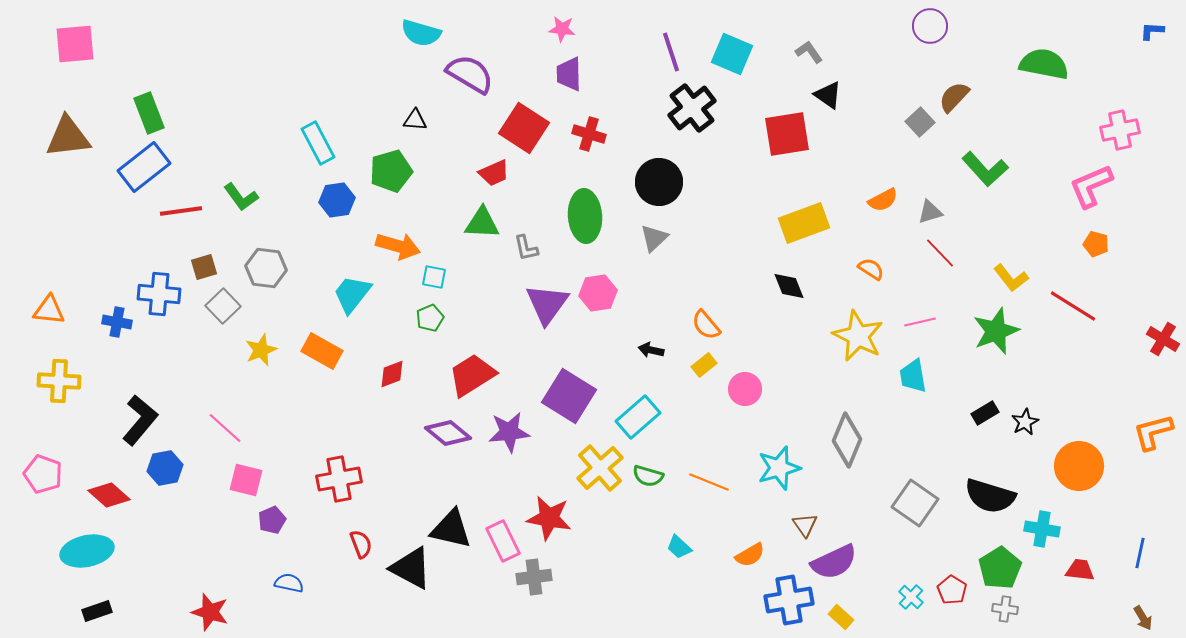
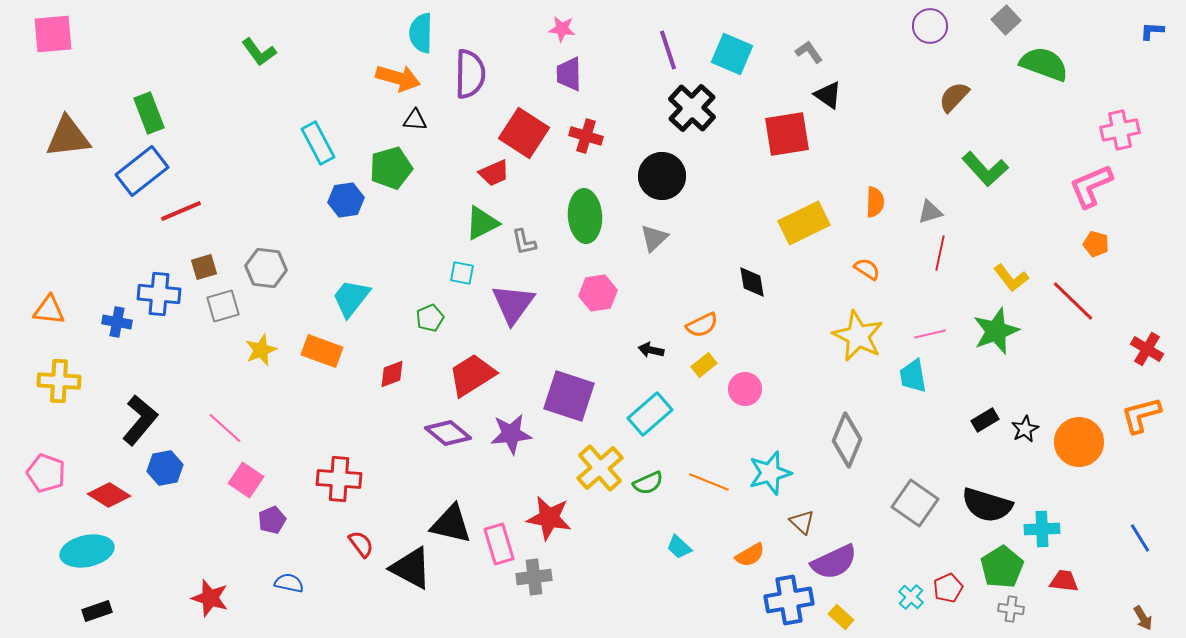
cyan semicircle at (421, 33): rotated 75 degrees clockwise
pink square at (75, 44): moved 22 px left, 10 px up
purple line at (671, 52): moved 3 px left, 2 px up
green semicircle at (1044, 64): rotated 9 degrees clockwise
purple semicircle at (470, 74): rotated 60 degrees clockwise
black cross at (692, 108): rotated 9 degrees counterclockwise
gray square at (920, 122): moved 86 px right, 102 px up
red square at (524, 128): moved 5 px down
red cross at (589, 134): moved 3 px left, 2 px down
blue rectangle at (144, 167): moved 2 px left, 4 px down
green pentagon at (391, 171): moved 3 px up
black circle at (659, 182): moved 3 px right, 6 px up
green L-shape at (241, 197): moved 18 px right, 145 px up
blue hexagon at (337, 200): moved 9 px right
orange semicircle at (883, 200): moved 8 px left, 2 px down; rotated 60 degrees counterclockwise
red line at (181, 211): rotated 15 degrees counterclockwise
green triangle at (482, 223): rotated 30 degrees counterclockwise
yellow rectangle at (804, 223): rotated 6 degrees counterclockwise
orange arrow at (398, 246): moved 168 px up
gray L-shape at (526, 248): moved 2 px left, 6 px up
red line at (940, 253): rotated 56 degrees clockwise
orange semicircle at (871, 269): moved 4 px left
cyan square at (434, 277): moved 28 px right, 4 px up
black diamond at (789, 286): moved 37 px left, 4 px up; rotated 12 degrees clockwise
cyan trapezoid at (352, 294): moved 1 px left, 4 px down
purple triangle at (547, 304): moved 34 px left
gray square at (223, 306): rotated 28 degrees clockwise
red line at (1073, 306): moved 5 px up; rotated 12 degrees clockwise
pink line at (920, 322): moved 10 px right, 12 px down
orange semicircle at (706, 325): moved 4 px left; rotated 76 degrees counterclockwise
red cross at (1163, 339): moved 16 px left, 10 px down
orange rectangle at (322, 351): rotated 9 degrees counterclockwise
purple square at (569, 396): rotated 14 degrees counterclockwise
black rectangle at (985, 413): moved 7 px down
cyan rectangle at (638, 417): moved 12 px right, 3 px up
black star at (1025, 422): moved 7 px down
purple star at (509, 432): moved 2 px right, 2 px down
orange L-shape at (1153, 432): moved 12 px left, 17 px up
orange circle at (1079, 466): moved 24 px up
cyan star at (779, 468): moved 9 px left, 5 px down
pink pentagon at (43, 474): moved 3 px right, 1 px up
green semicircle at (648, 476): moved 7 px down; rotated 40 degrees counterclockwise
red cross at (339, 479): rotated 15 degrees clockwise
pink square at (246, 480): rotated 20 degrees clockwise
red diamond at (109, 495): rotated 9 degrees counterclockwise
black semicircle at (990, 496): moved 3 px left, 9 px down
brown triangle at (805, 525): moved 3 px left, 3 px up; rotated 12 degrees counterclockwise
black triangle at (451, 529): moved 5 px up
cyan cross at (1042, 529): rotated 12 degrees counterclockwise
pink rectangle at (503, 541): moved 4 px left, 3 px down; rotated 9 degrees clockwise
red semicircle at (361, 544): rotated 16 degrees counterclockwise
blue line at (1140, 553): moved 15 px up; rotated 44 degrees counterclockwise
green pentagon at (1000, 568): moved 2 px right, 1 px up
red trapezoid at (1080, 570): moved 16 px left, 11 px down
red pentagon at (952, 590): moved 4 px left, 2 px up; rotated 16 degrees clockwise
gray cross at (1005, 609): moved 6 px right
red star at (210, 612): moved 14 px up
